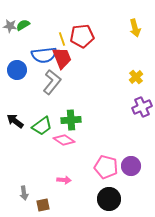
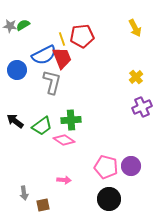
yellow arrow: rotated 12 degrees counterclockwise
blue semicircle: rotated 20 degrees counterclockwise
gray L-shape: rotated 25 degrees counterclockwise
